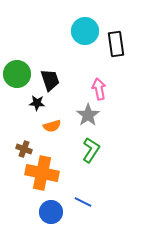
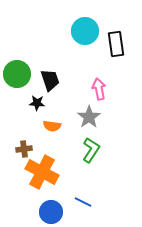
gray star: moved 1 px right, 2 px down
orange semicircle: rotated 24 degrees clockwise
brown cross: rotated 28 degrees counterclockwise
orange cross: moved 1 px up; rotated 16 degrees clockwise
